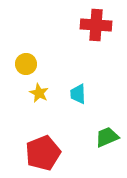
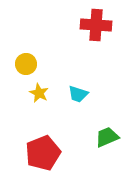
cyan trapezoid: rotated 70 degrees counterclockwise
